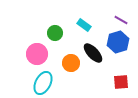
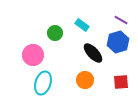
cyan rectangle: moved 2 px left
pink circle: moved 4 px left, 1 px down
orange circle: moved 14 px right, 17 px down
cyan ellipse: rotated 10 degrees counterclockwise
